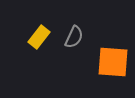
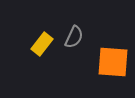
yellow rectangle: moved 3 px right, 7 px down
